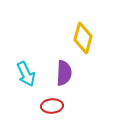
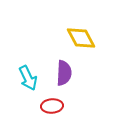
yellow diamond: moved 2 px left; rotated 44 degrees counterclockwise
cyan arrow: moved 2 px right, 4 px down
